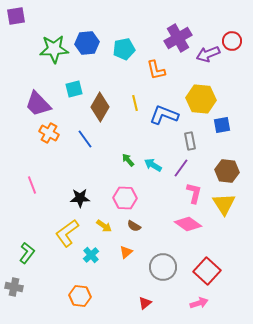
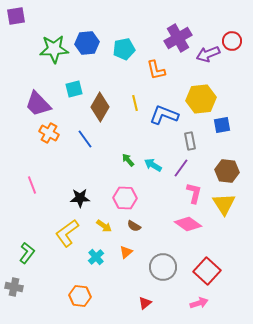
yellow hexagon: rotated 12 degrees counterclockwise
cyan cross: moved 5 px right, 2 px down
